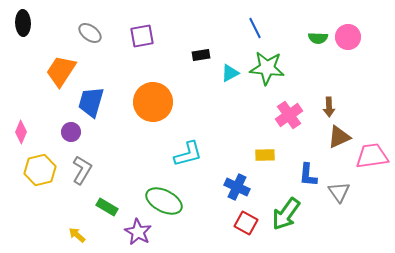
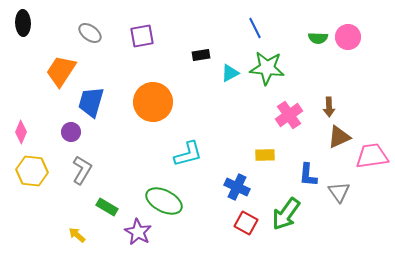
yellow hexagon: moved 8 px left, 1 px down; rotated 20 degrees clockwise
